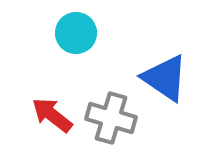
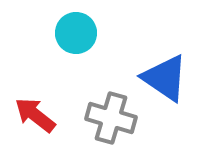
red arrow: moved 17 px left
